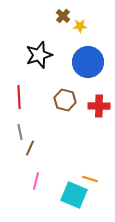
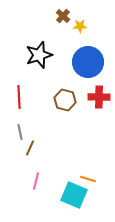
red cross: moved 9 px up
orange line: moved 2 px left
